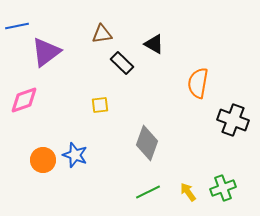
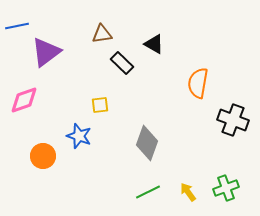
blue star: moved 4 px right, 19 px up
orange circle: moved 4 px up
green cross: moved 3 px right
